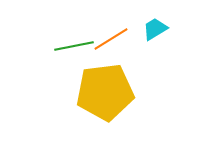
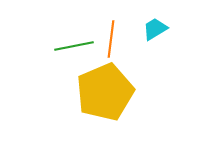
orange line: rotated 51 degrees counterclockwise
yellow pentagon: rotated 16 degrees counterclockwise
